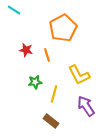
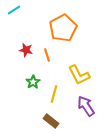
cyan line: rotated 64 degrees counterclockwise
green star: moved 2 px left; rotated 24 degrees counterclockwise
